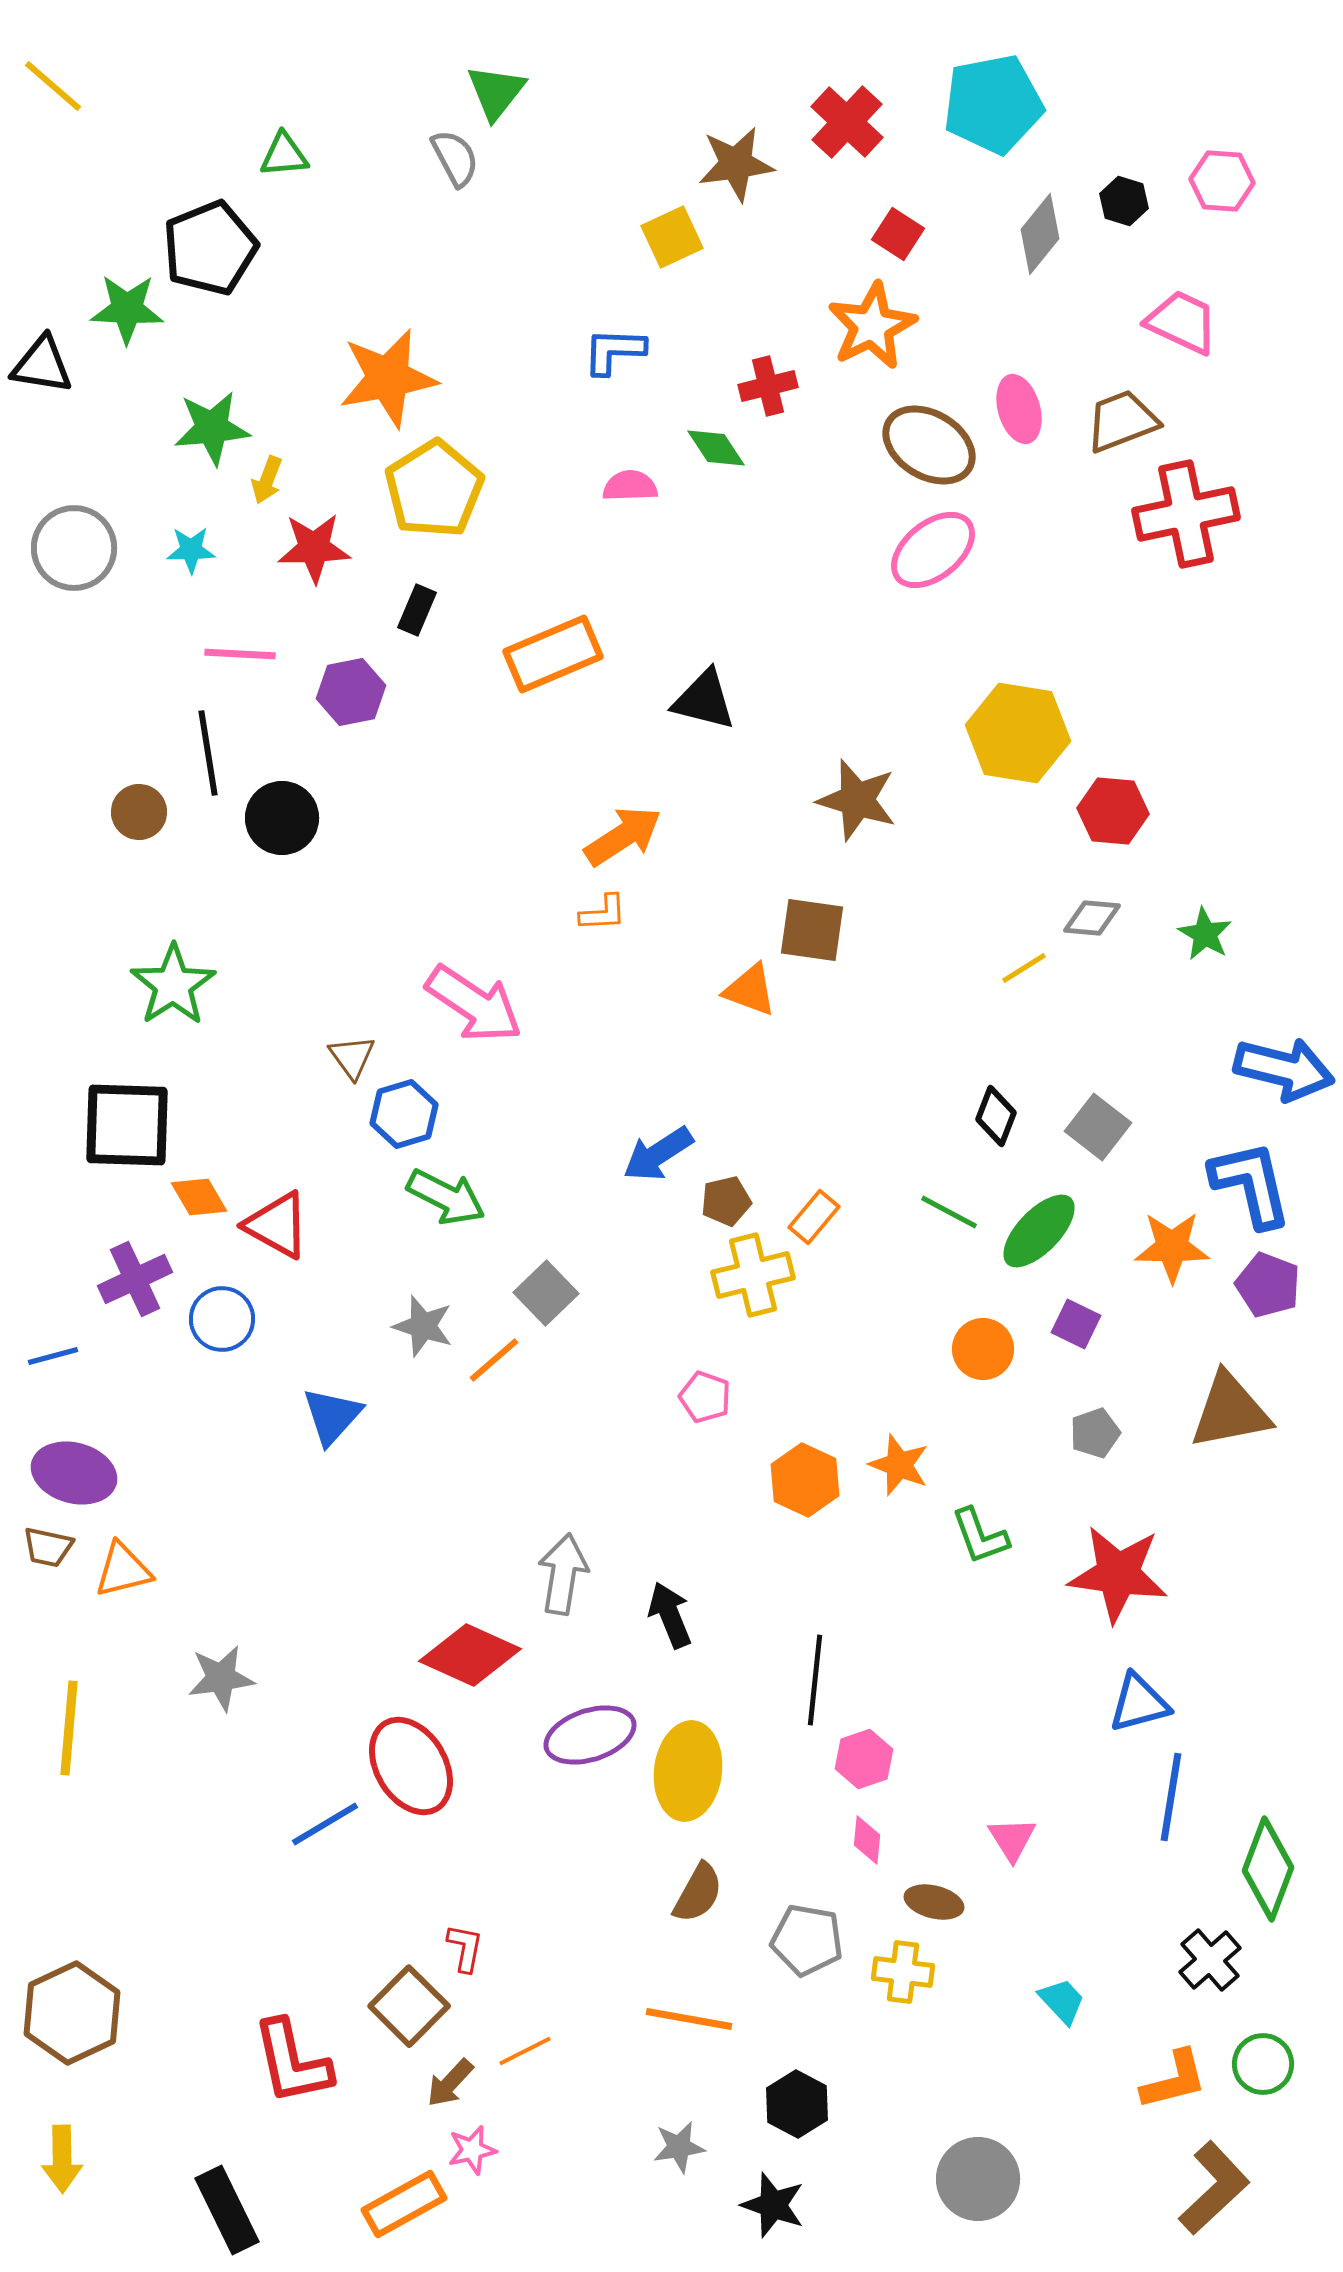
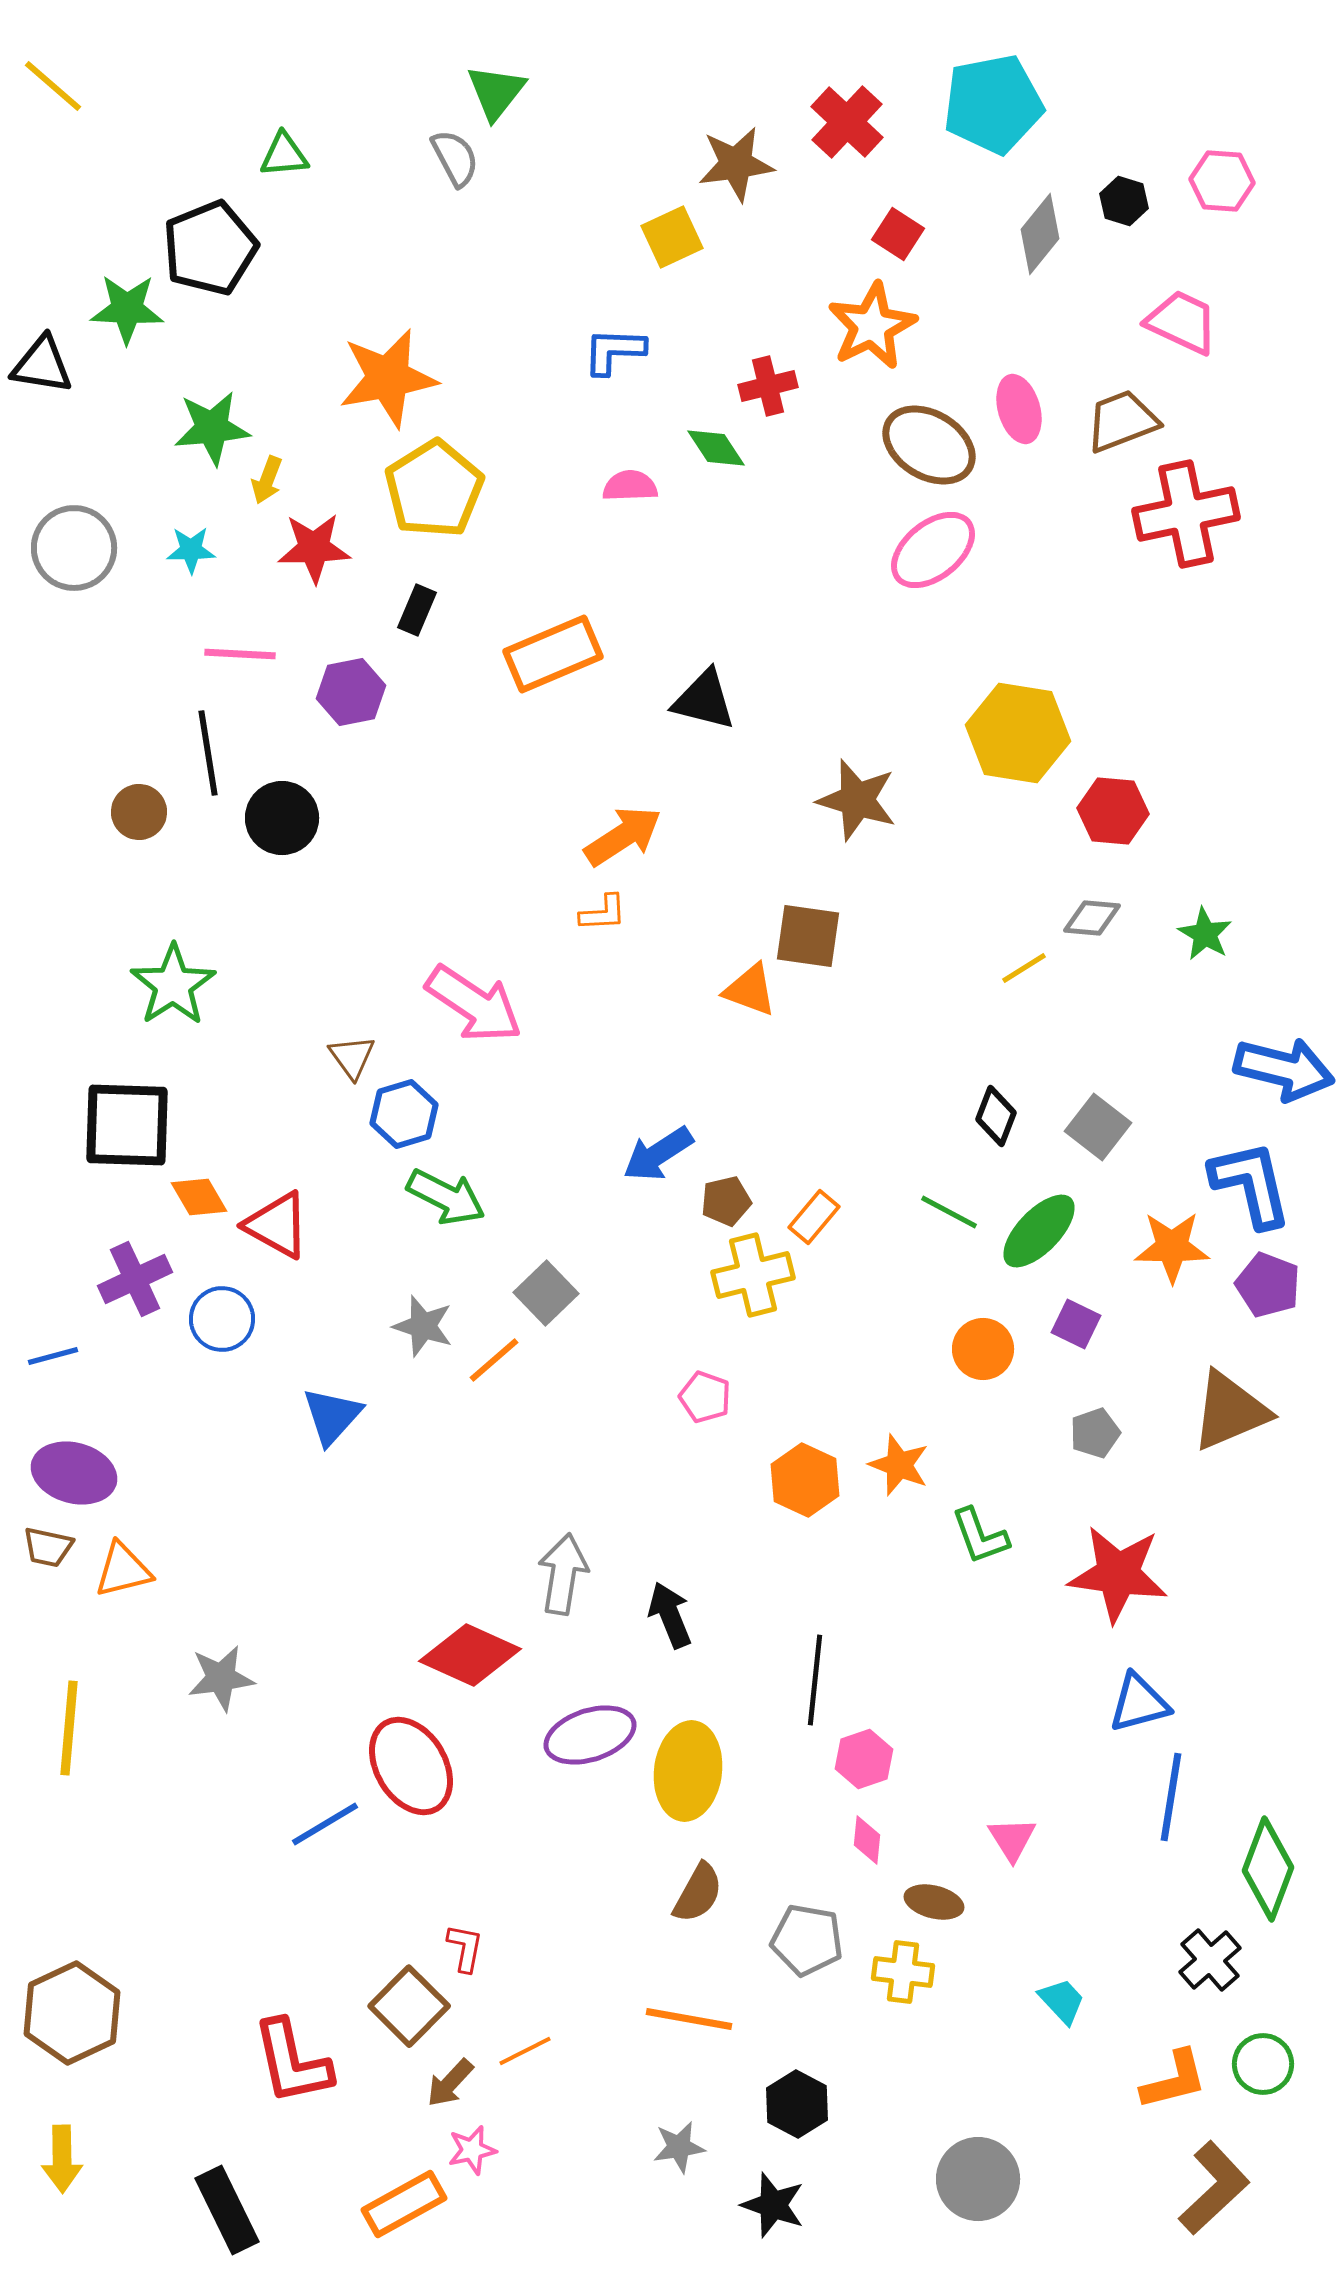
brown square at (812, 930): moved 4 px left, 6 px down
brown triangle at (1230, 1411): rotated 12 degrees counterclockwise
